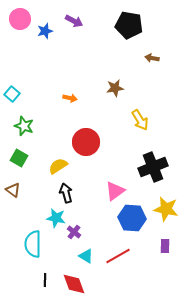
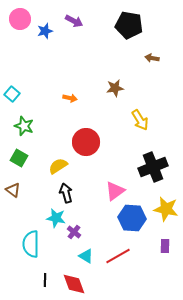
cyan semicircle: moved 2 px left
